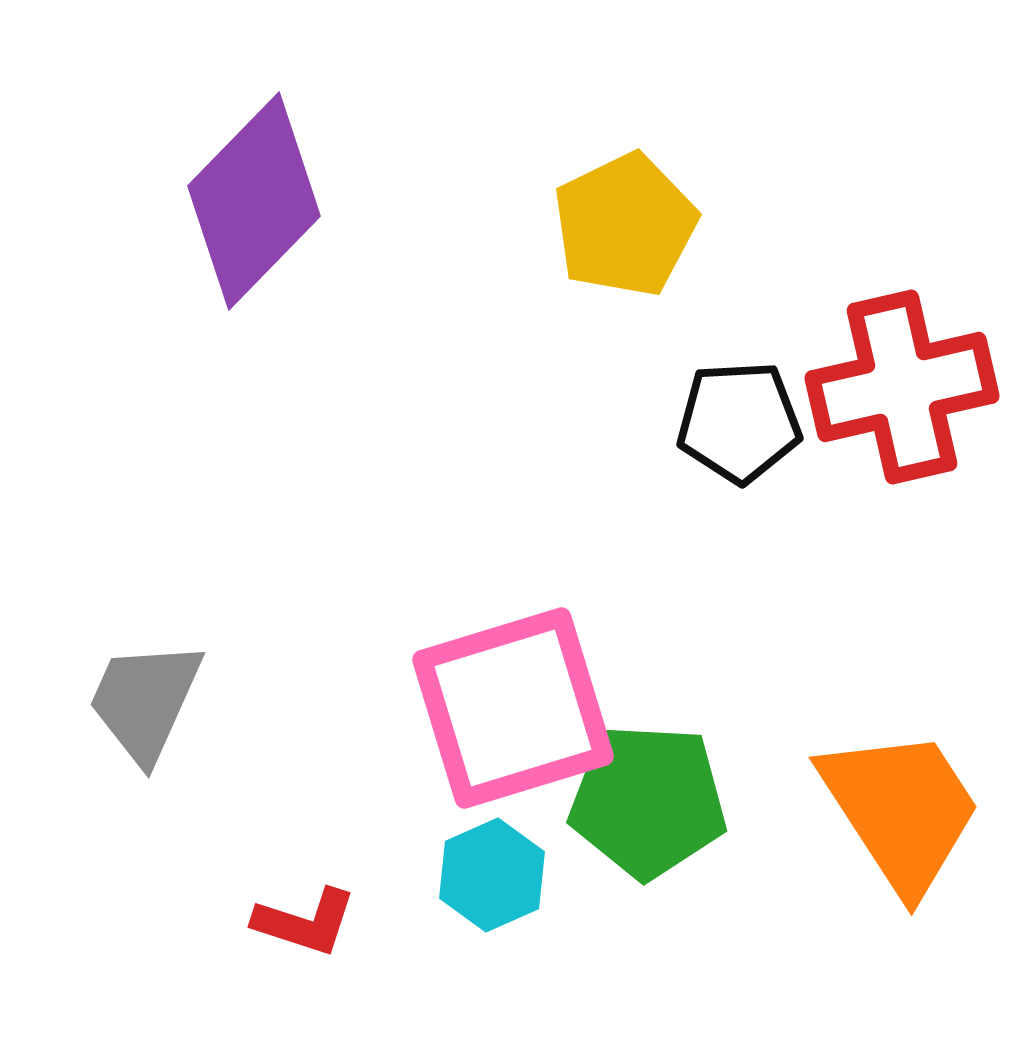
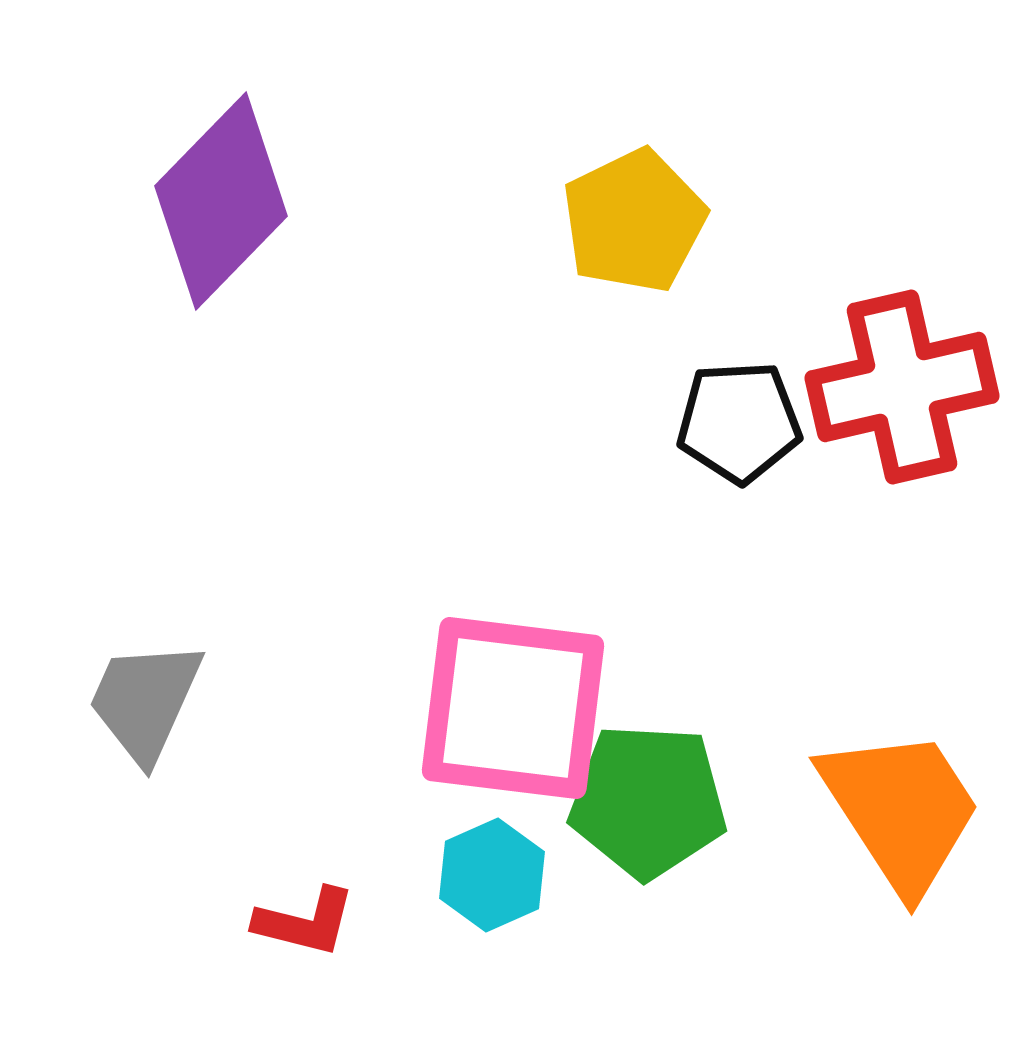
purple diamond: moved 33 px left
yellow pentagon: moved 9 px right, 4 px up
pink square: rotated 24 degrees clockwise
red L-shape: rotated 4 degrees counterclockwise
